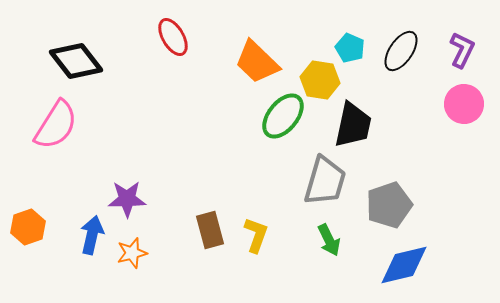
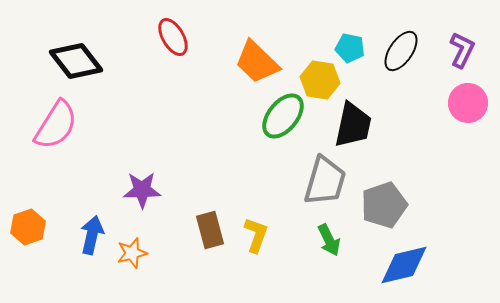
cyan pentagon: rotated 12 degrees counterclockwise
pink circle: moved 4 px right, 1 px up
purple star: moved 15 px right, 9 px up
gray pentagon: moved 5 px left
